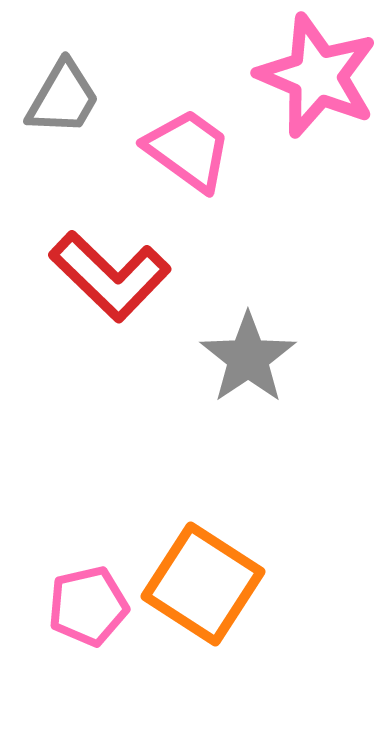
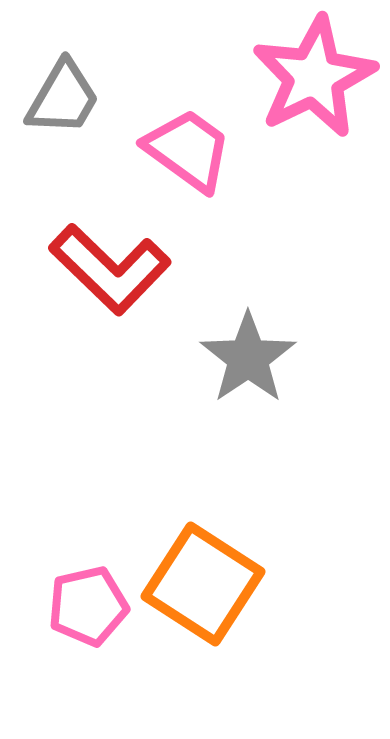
pink star: moved 3 px left, 1 px down; rotated 23 degrees clockwise
red L-shape: moved 7 px up
